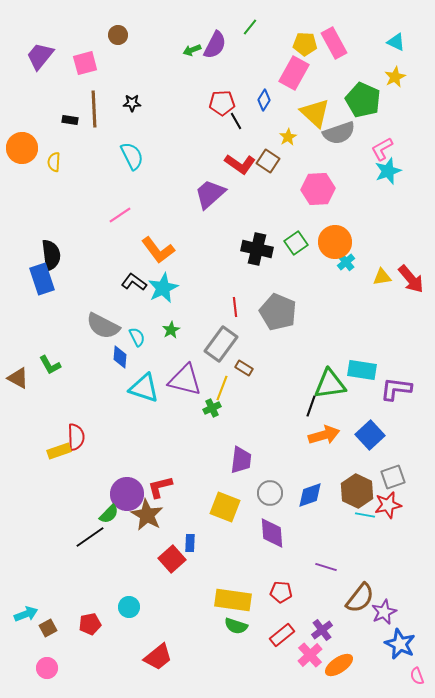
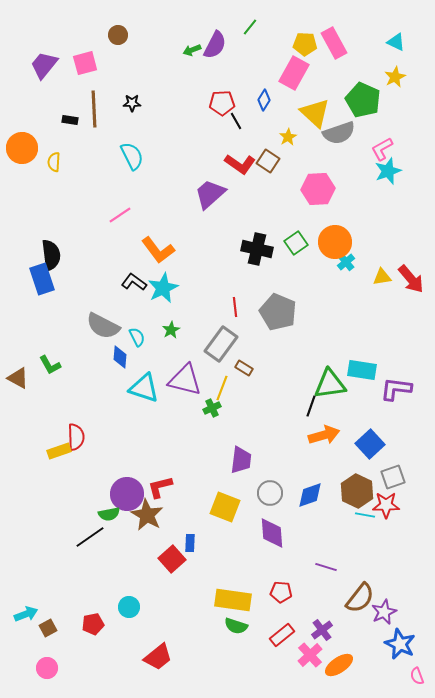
purple trapezoid at (40, 56): moved 4 px right, 9 px down
blue square at (370, 435): moved 9 px down
red star at (388, 505): moved 2 px left; rotated 12 degrees clockwise
green semicircle at (109, 514): rotated 35 degrees clockwise
red pentagon at (90, 624): moved 3 px right
